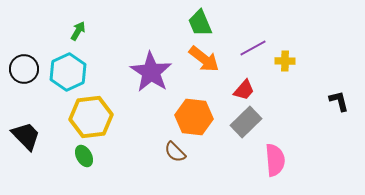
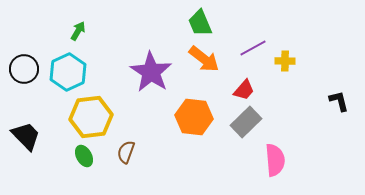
brown semicircle: moved 49 px left; rotated 65 degrees clockwise
